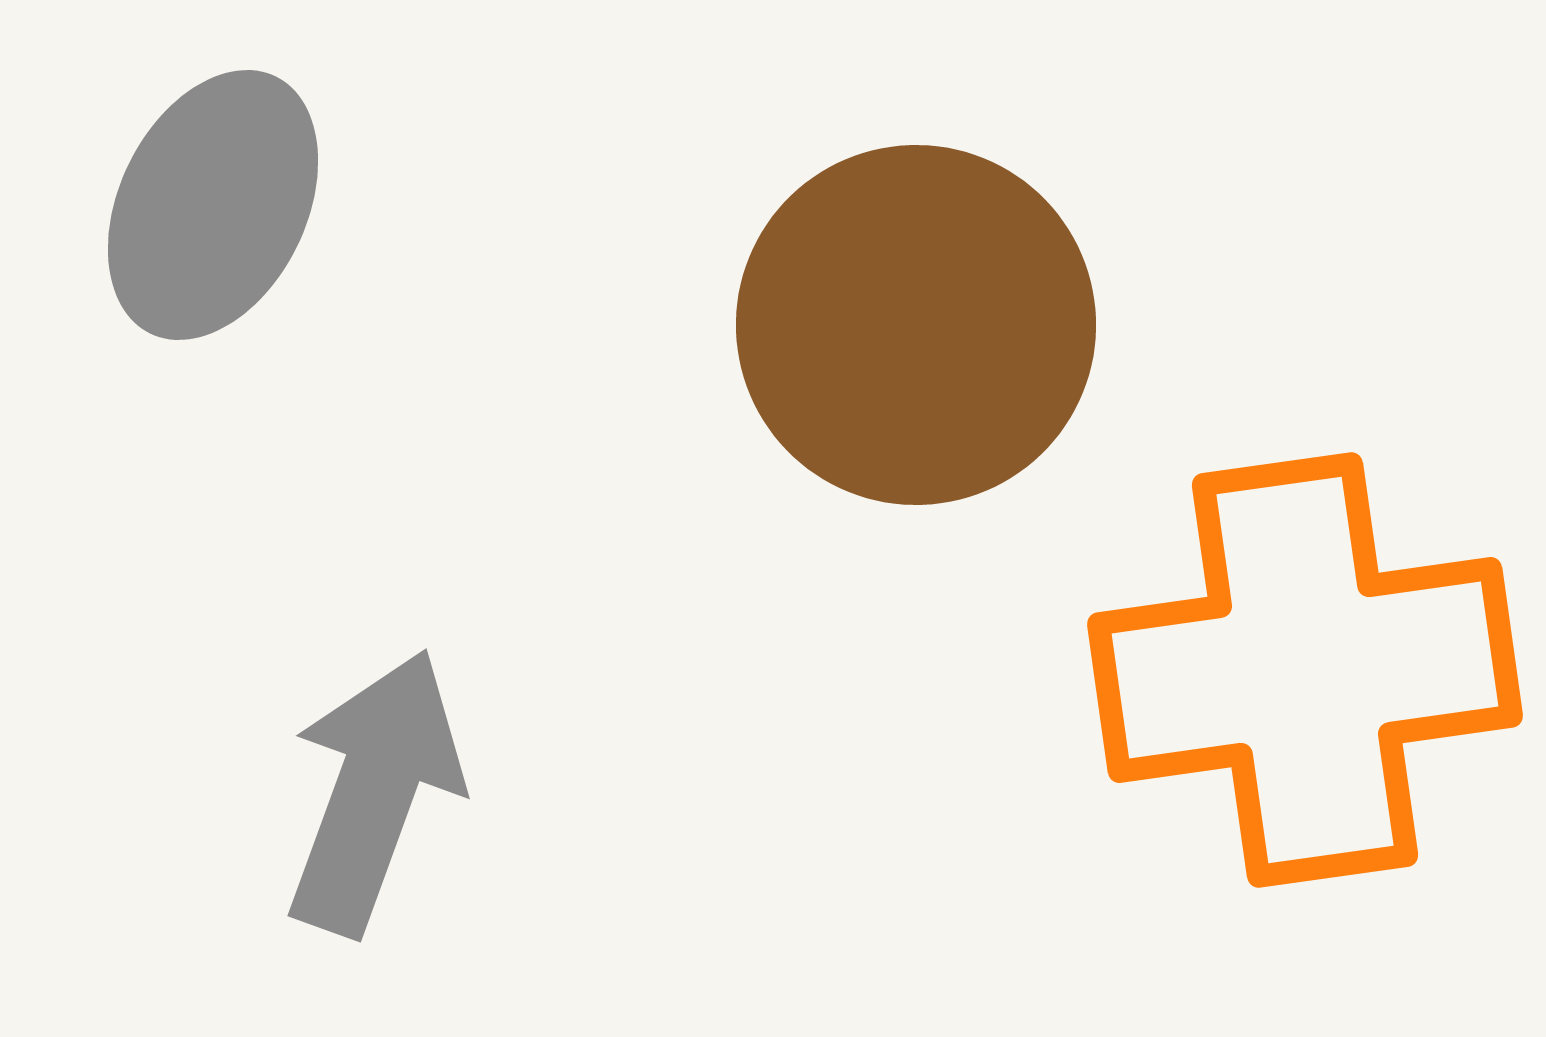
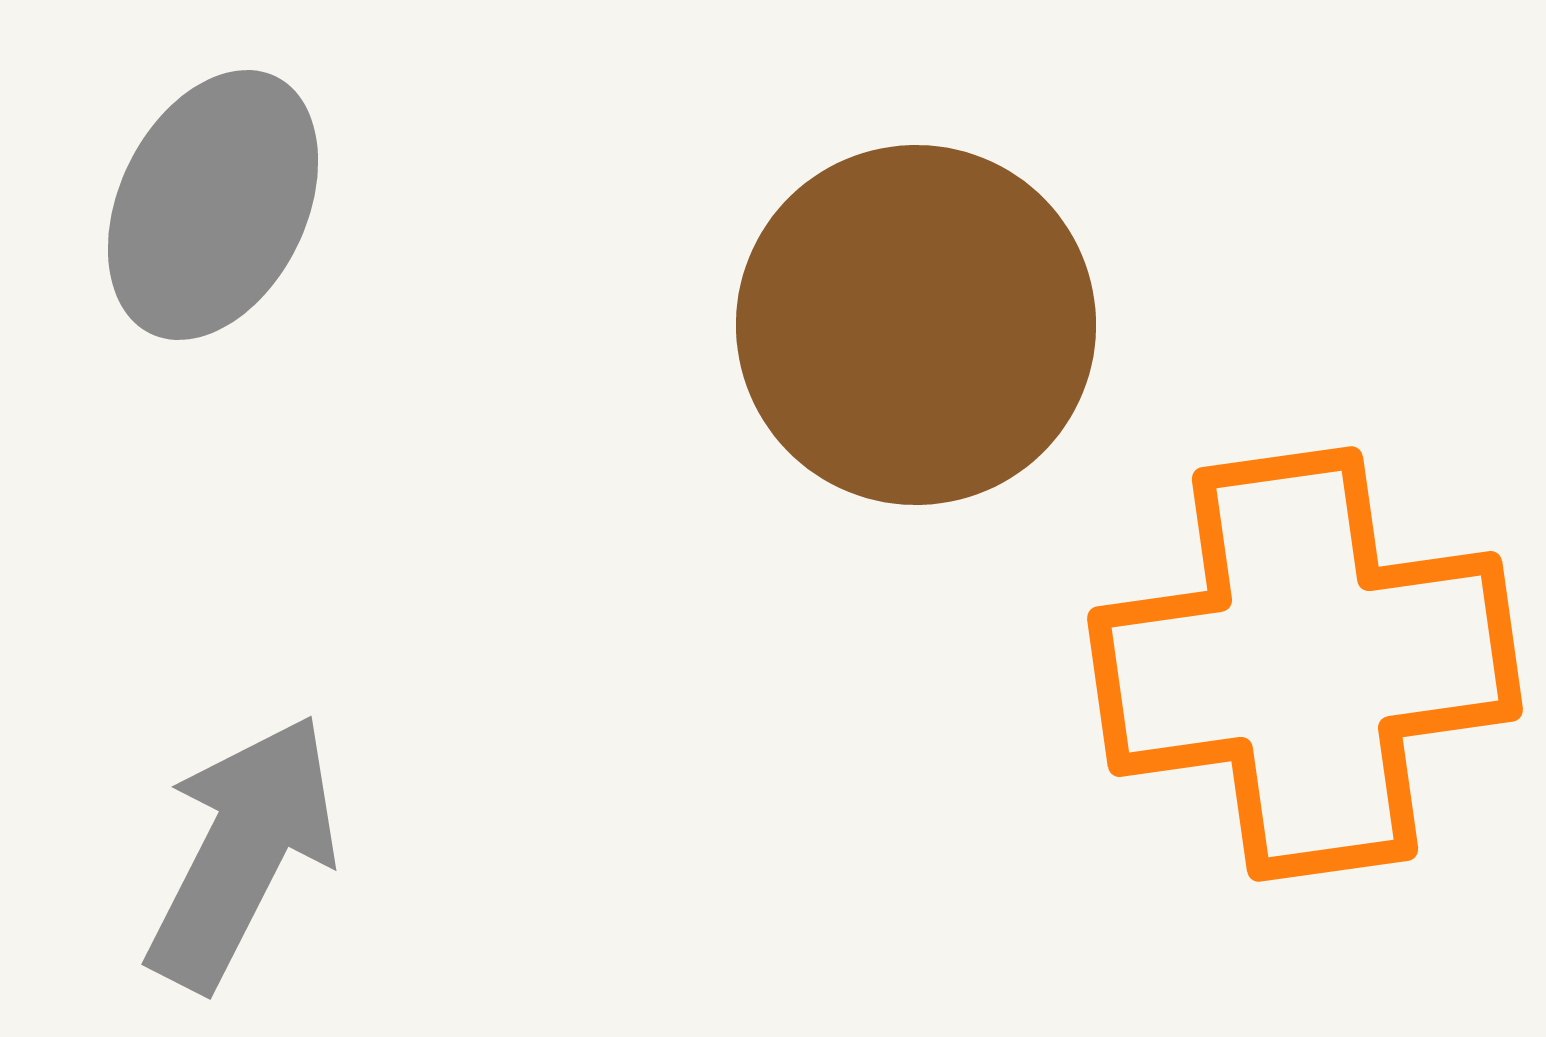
orange cross: moved 6 px up
gray arrow: moved 132 px left, 60 px down; rotated 7 degrees clockwise
